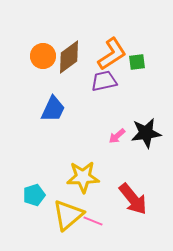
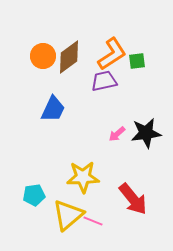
green square: moved 1 px up
pink arrow: moved 2 px up
cyan pentagon: rotated 10 degrees clockwise
